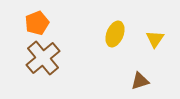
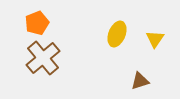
yellow ellipse: moved 2 px right
